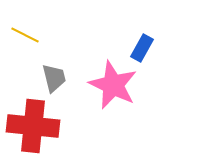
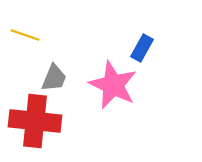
yellow line: rotated 8 degrees counterclockwise
gray trapezoid: rotated 36 degrees clockwise
red cross: moved 2 px right, 5 px up
